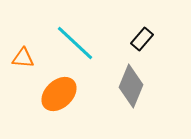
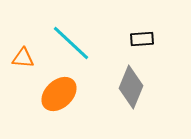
black rectangle: rotated 45 degrees clockwise
cyan line: moved 4 px left
gray diamond: moved 1 px down
